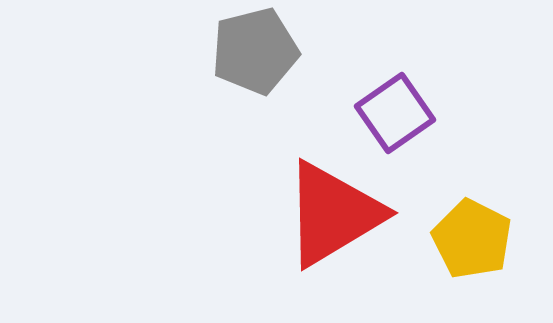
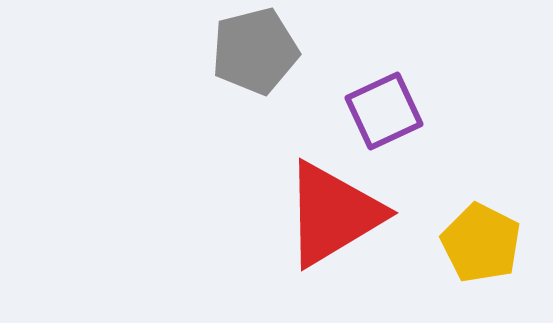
purple square: moved 11 px left, 2 px up; rotated 10 degrees clockwise
yellow pentagon: moved 9 px right, 4 px down
